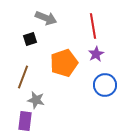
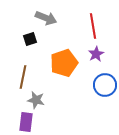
brown line: rotated 10 degrees counterclockwise
purple rectangle: moved 1 px right, 1 px down
